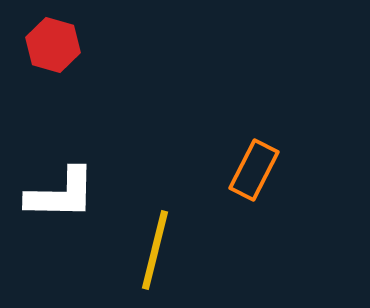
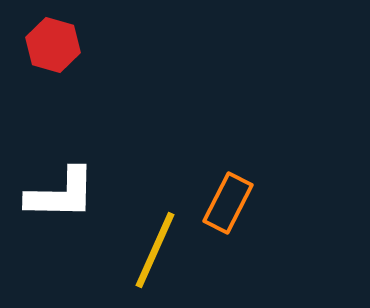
orange rectangle: moved 26 px left, 33 px down
yellow line: rotated 10 degrees clockwise
